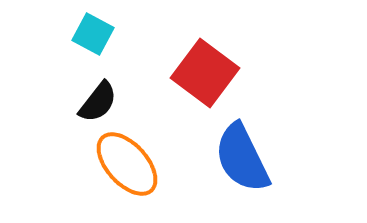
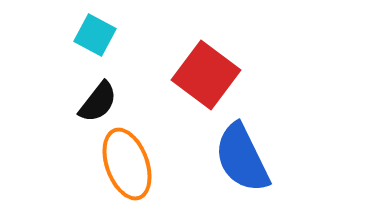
cyan square: moved 2 px right, 1 px down
red square: moved 1 px right, 2 px down
orange ellipse: rotated 22 degrees clockwise
